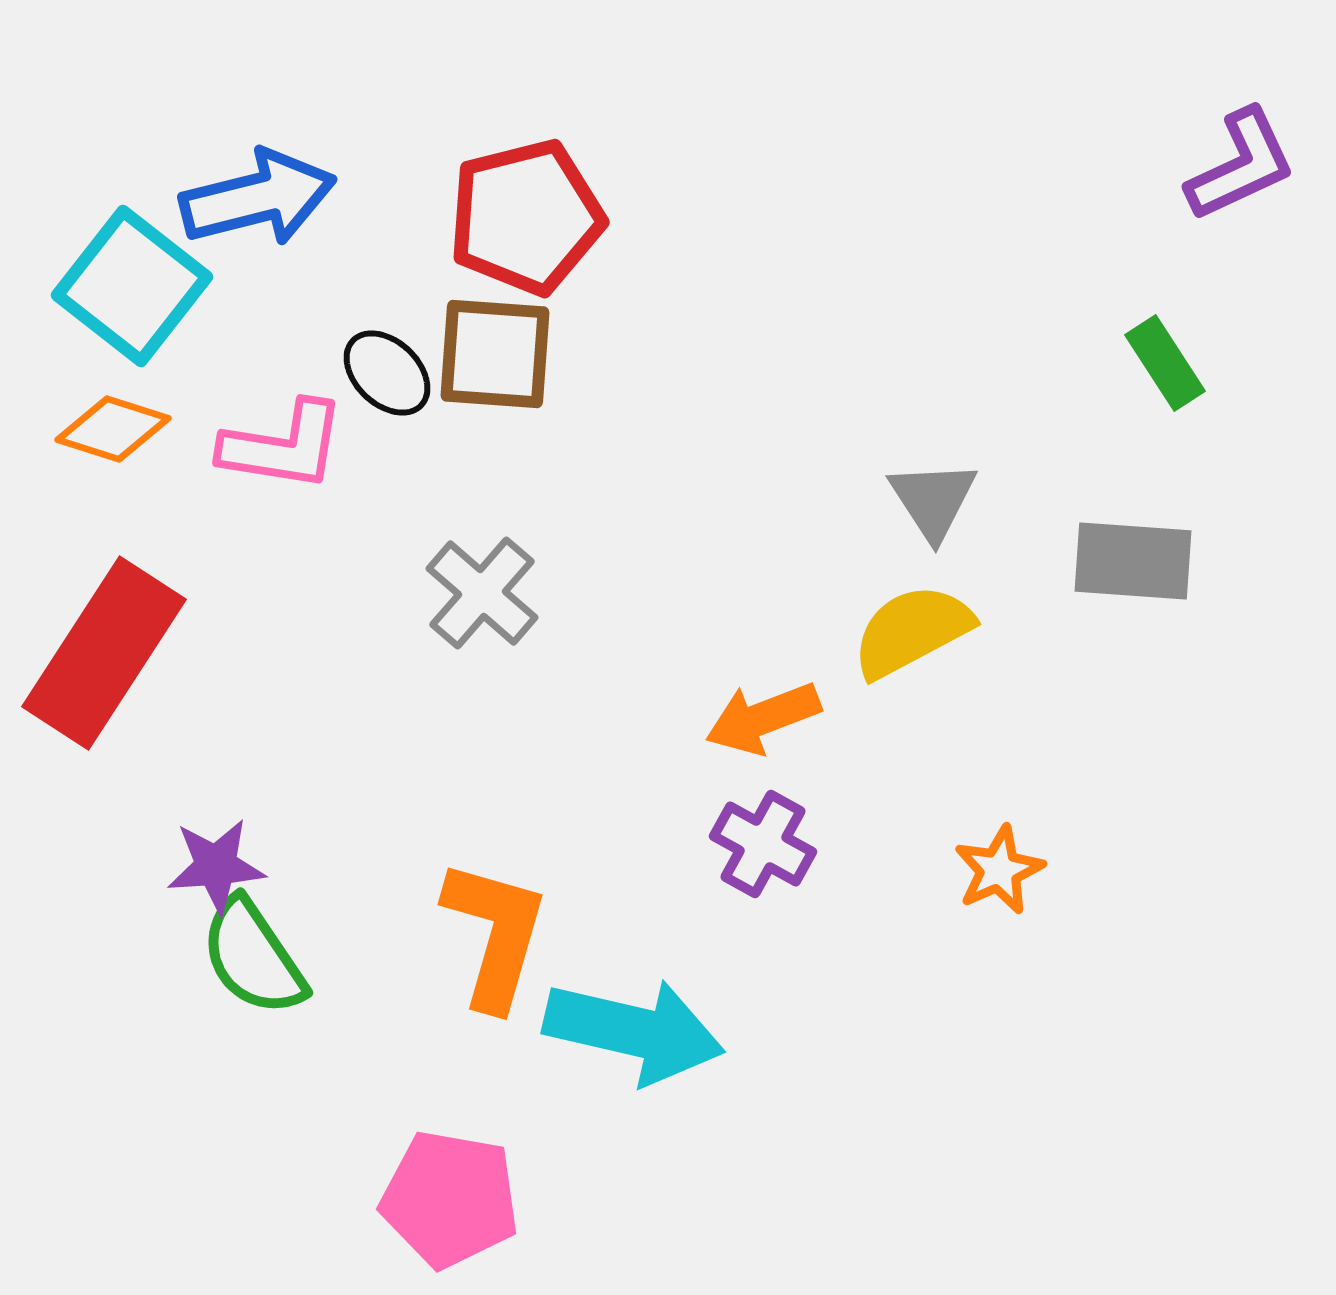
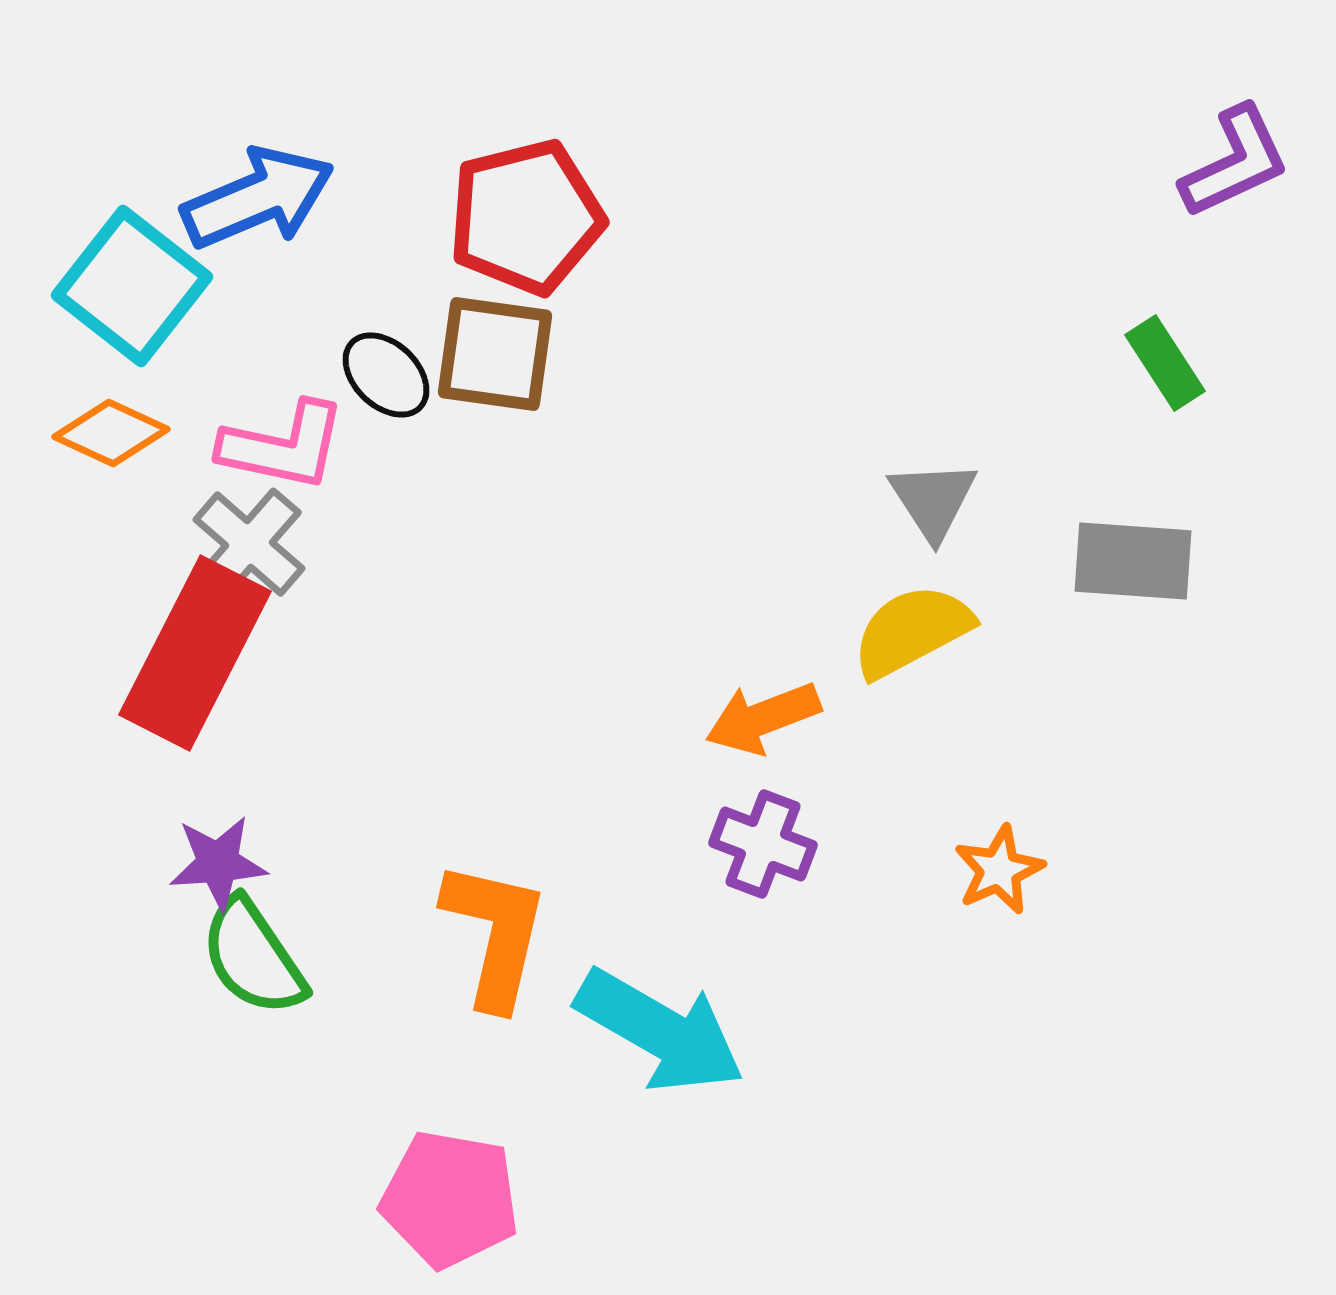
purple L-shape: moved 6 px left, 3 px up
blue arrow: rotated 9 degrees counterclockwise
brown square: rotated 4 degrees clockwise
black ellipse: moved 1 px left, 2 px down
orange diamond: moved 2 px left, 4 px down; rotated 7 degrees clockwise
pink L-shape: rotated 3 degrees clockwise
gray cross: moved 233 px left, 49 px up
red rectangle: moved 91 px right; rotated 6 degrees counterclockwise
purple cross: rotated 8 degrees counterclockwise
purple star: moved 2 px right, 3 px up
orange L-shape: rotated 3 degrees counterclockwise
cyan arrow: moved 26 px right; rotated 17 degrees clockwise
